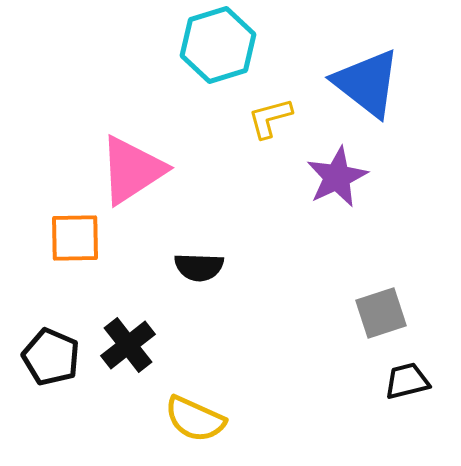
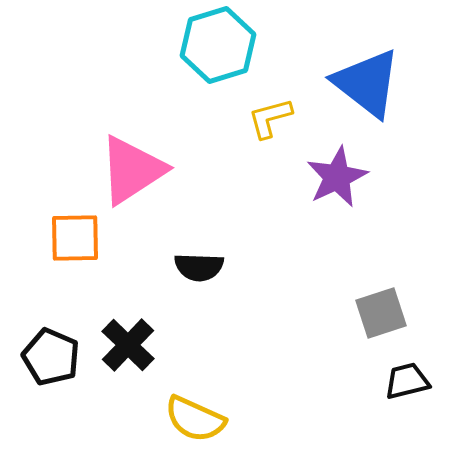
black cross: rotated 8 degrees counterclockwise
